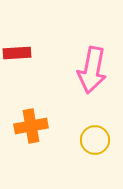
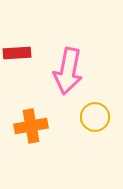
pink arrow: moved 24 px left, 1 px down
yellow circle: moved 23 px up
